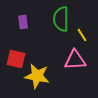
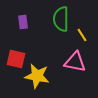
pink triangle: moved 2 px down; rotated 15 degrees clockwise
